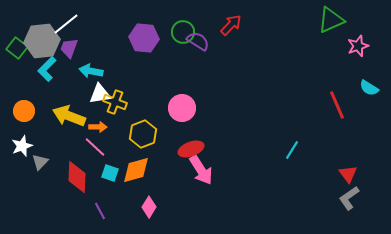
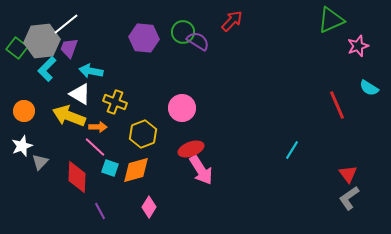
red arrow: moved 1 px right, 4 px up
white triangle: moved 20 px left; rotated 40 degrees clockwise
cyan square: moved 5 px up
